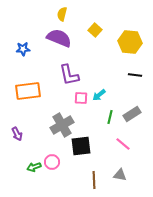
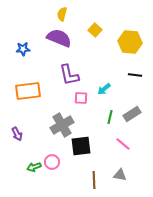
cyan arrow: moved 5 px right, 6 px up
